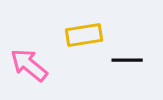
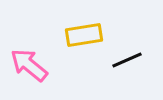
black line: rotated 24 degrees counterclockwise
